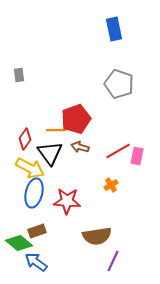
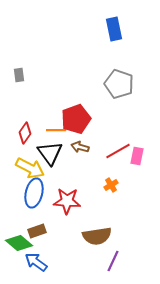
red diamond: moved 6 px up
